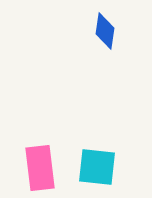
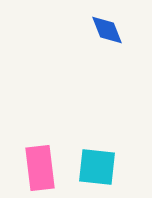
blue diamond: moved 2 px right, 1 px up; rotated 30 degrees counterclockwise
